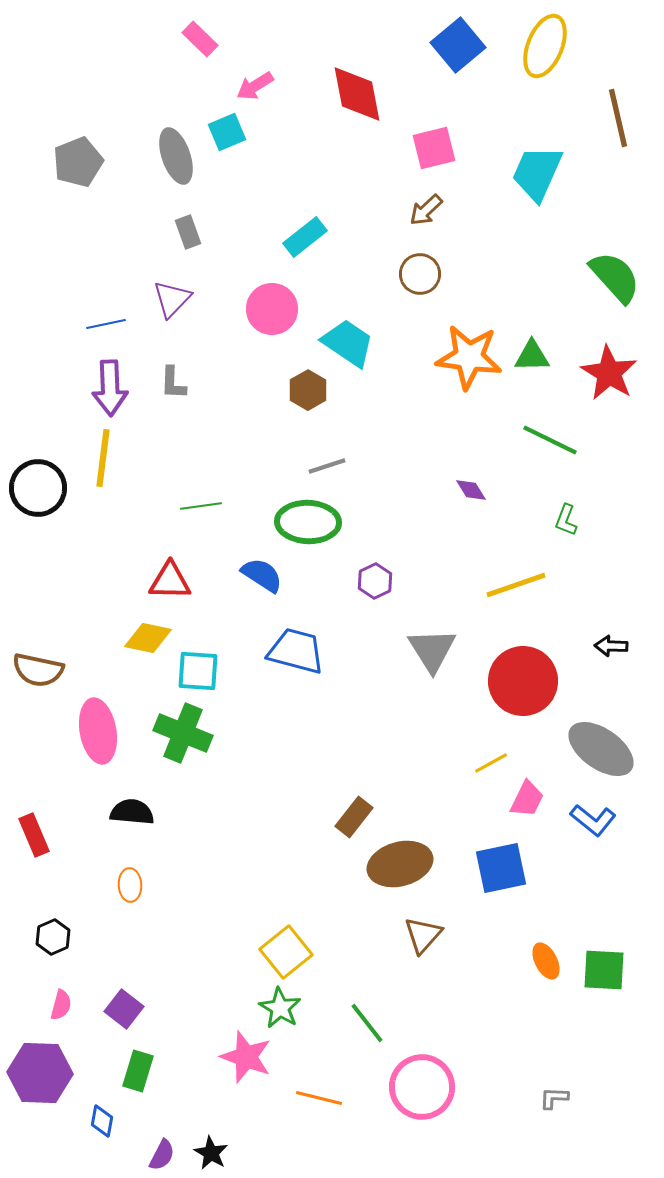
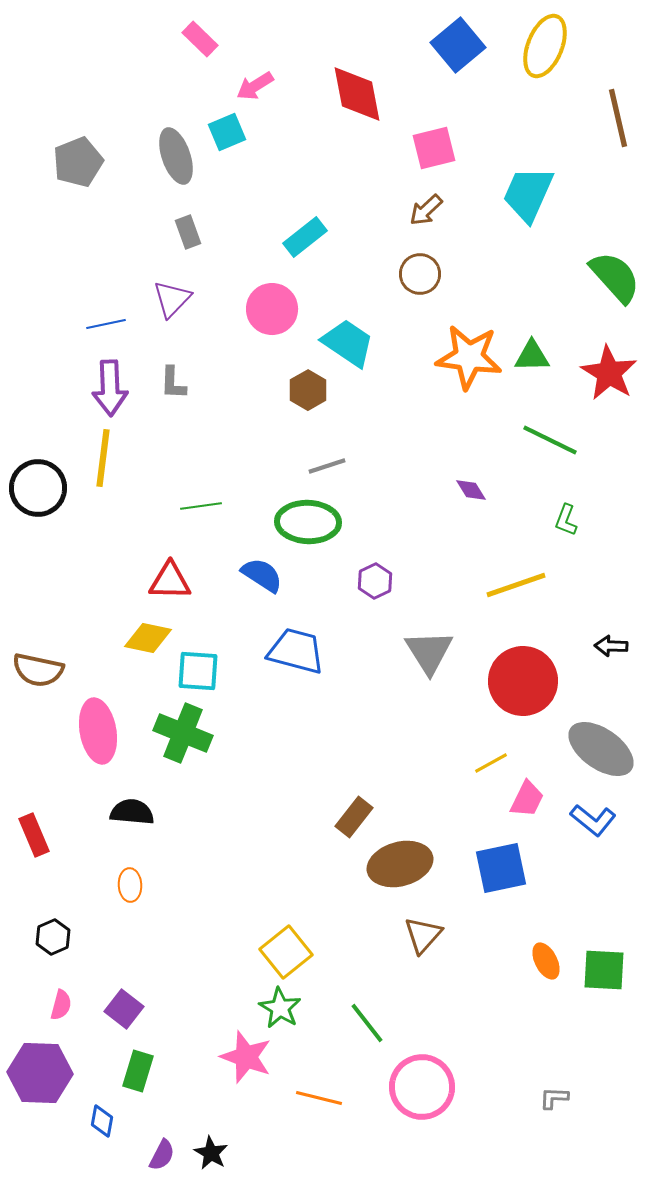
cyan trapezoid at (537, 173): moved 9 px left, 21 px down
gray triangle at (432, 650): moved 3 px left, 2 px down
